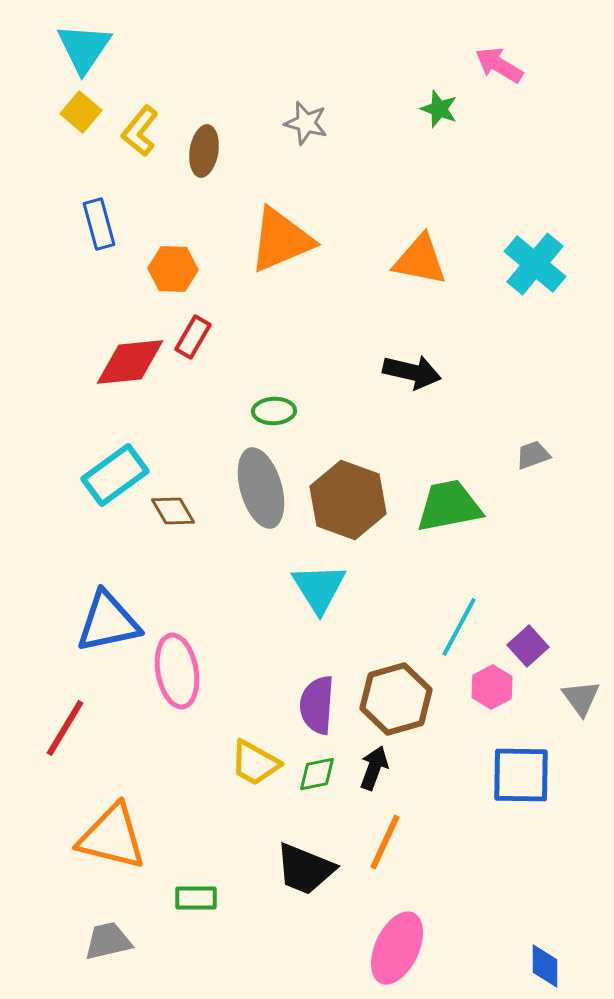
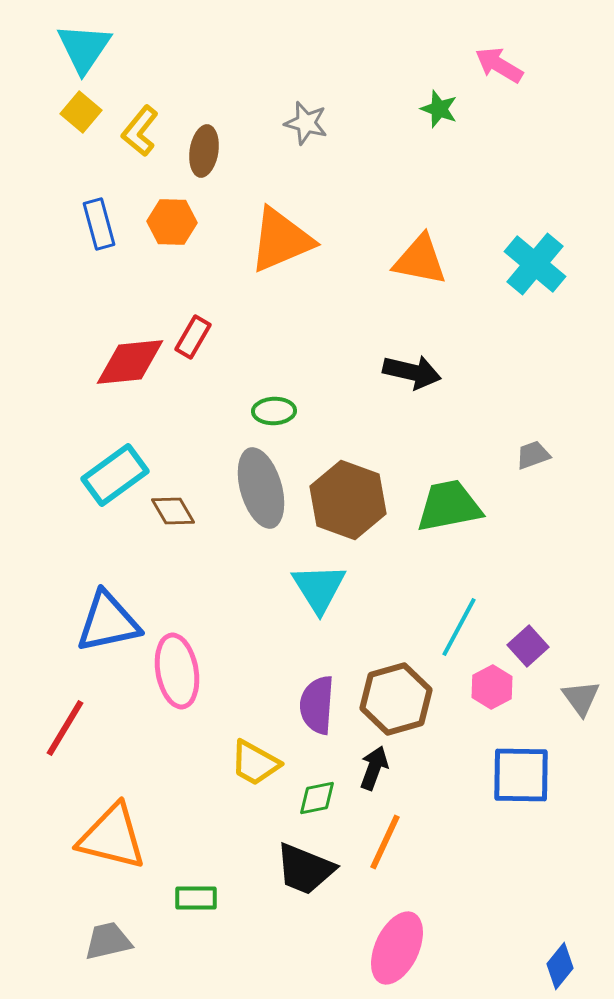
orange hexagon at (173, 269): moved 1 px left, 47 px up
green diamond at (317, 774): moved 24 px down
blue diamond at (545, 966): moved 15 px right; rotated 39 degrees clockwise
